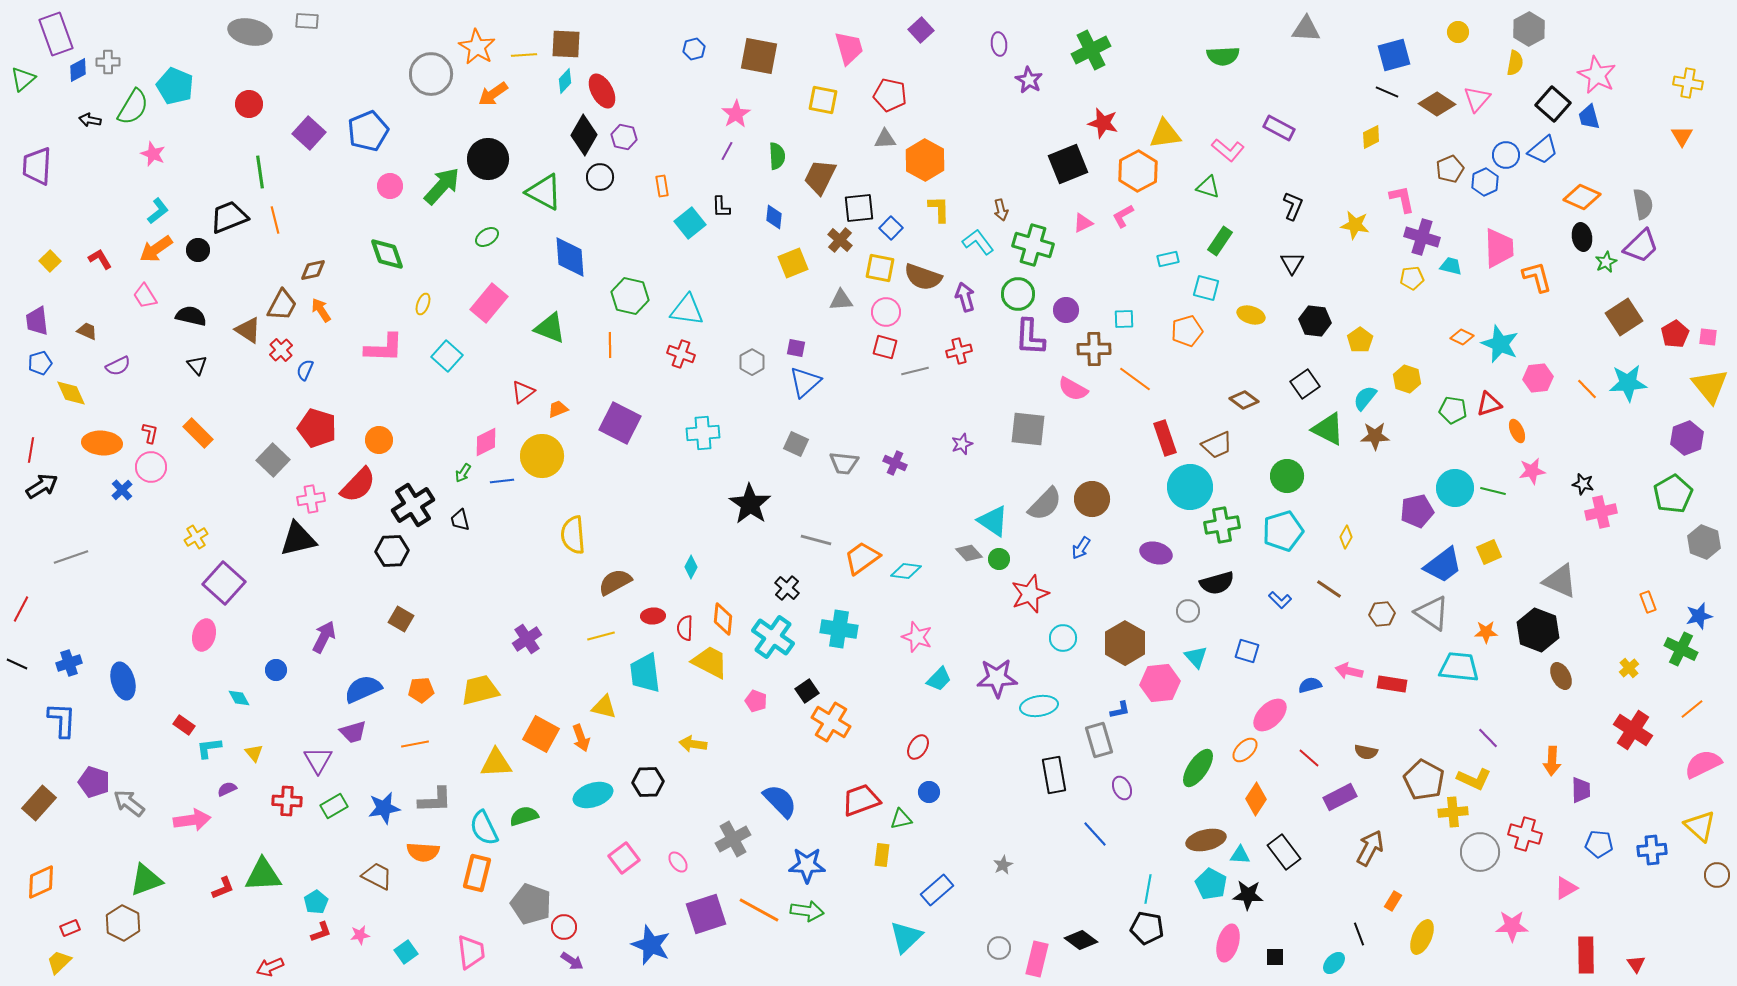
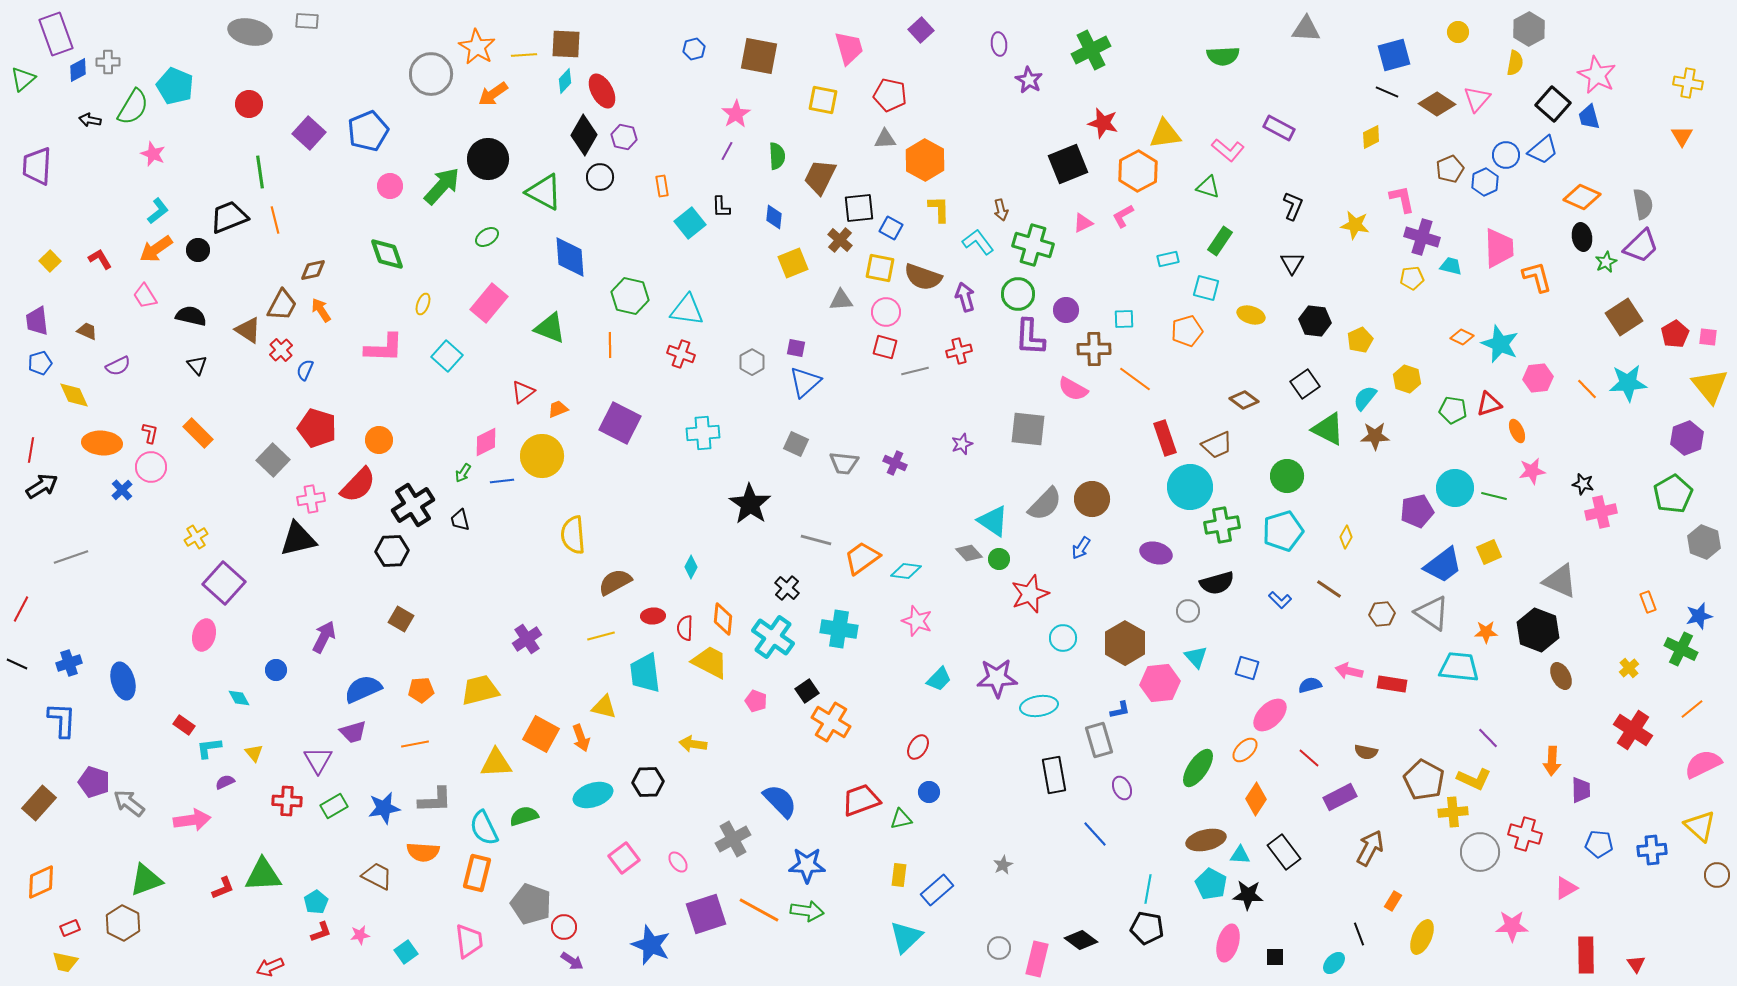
blue square at (891, 228): rotated 15 degrees counterclockwise
yellow pentagon at (1360, 340): rotated 10 degrees clockwise
yellow diamond at (71, 393): moved 3 px right, 2 px down
green line at (1493, 491): moved 1 px right, 5 px down
pink star at (917, 637): moved 16 px up
blue square at (1247, 651): moved 17 px down
purple semicircle at (227, 789): moved 2 px left, 7 px up
yellow rectangle at (882, 855): moved 17 px right, 20 px down
pink trapezoid at (471, 952): moved 2 px left, 11 px up
yellow trapezoid at (59, 962): moved 6 px right; rotated 124 degrees counterclockwise
